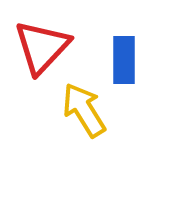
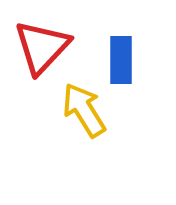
blue rectangle: moved 3 px left
